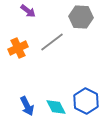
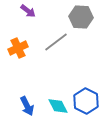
gray line: moved 4 px right
cyan diamond: moved 2 px right, 1 px up
